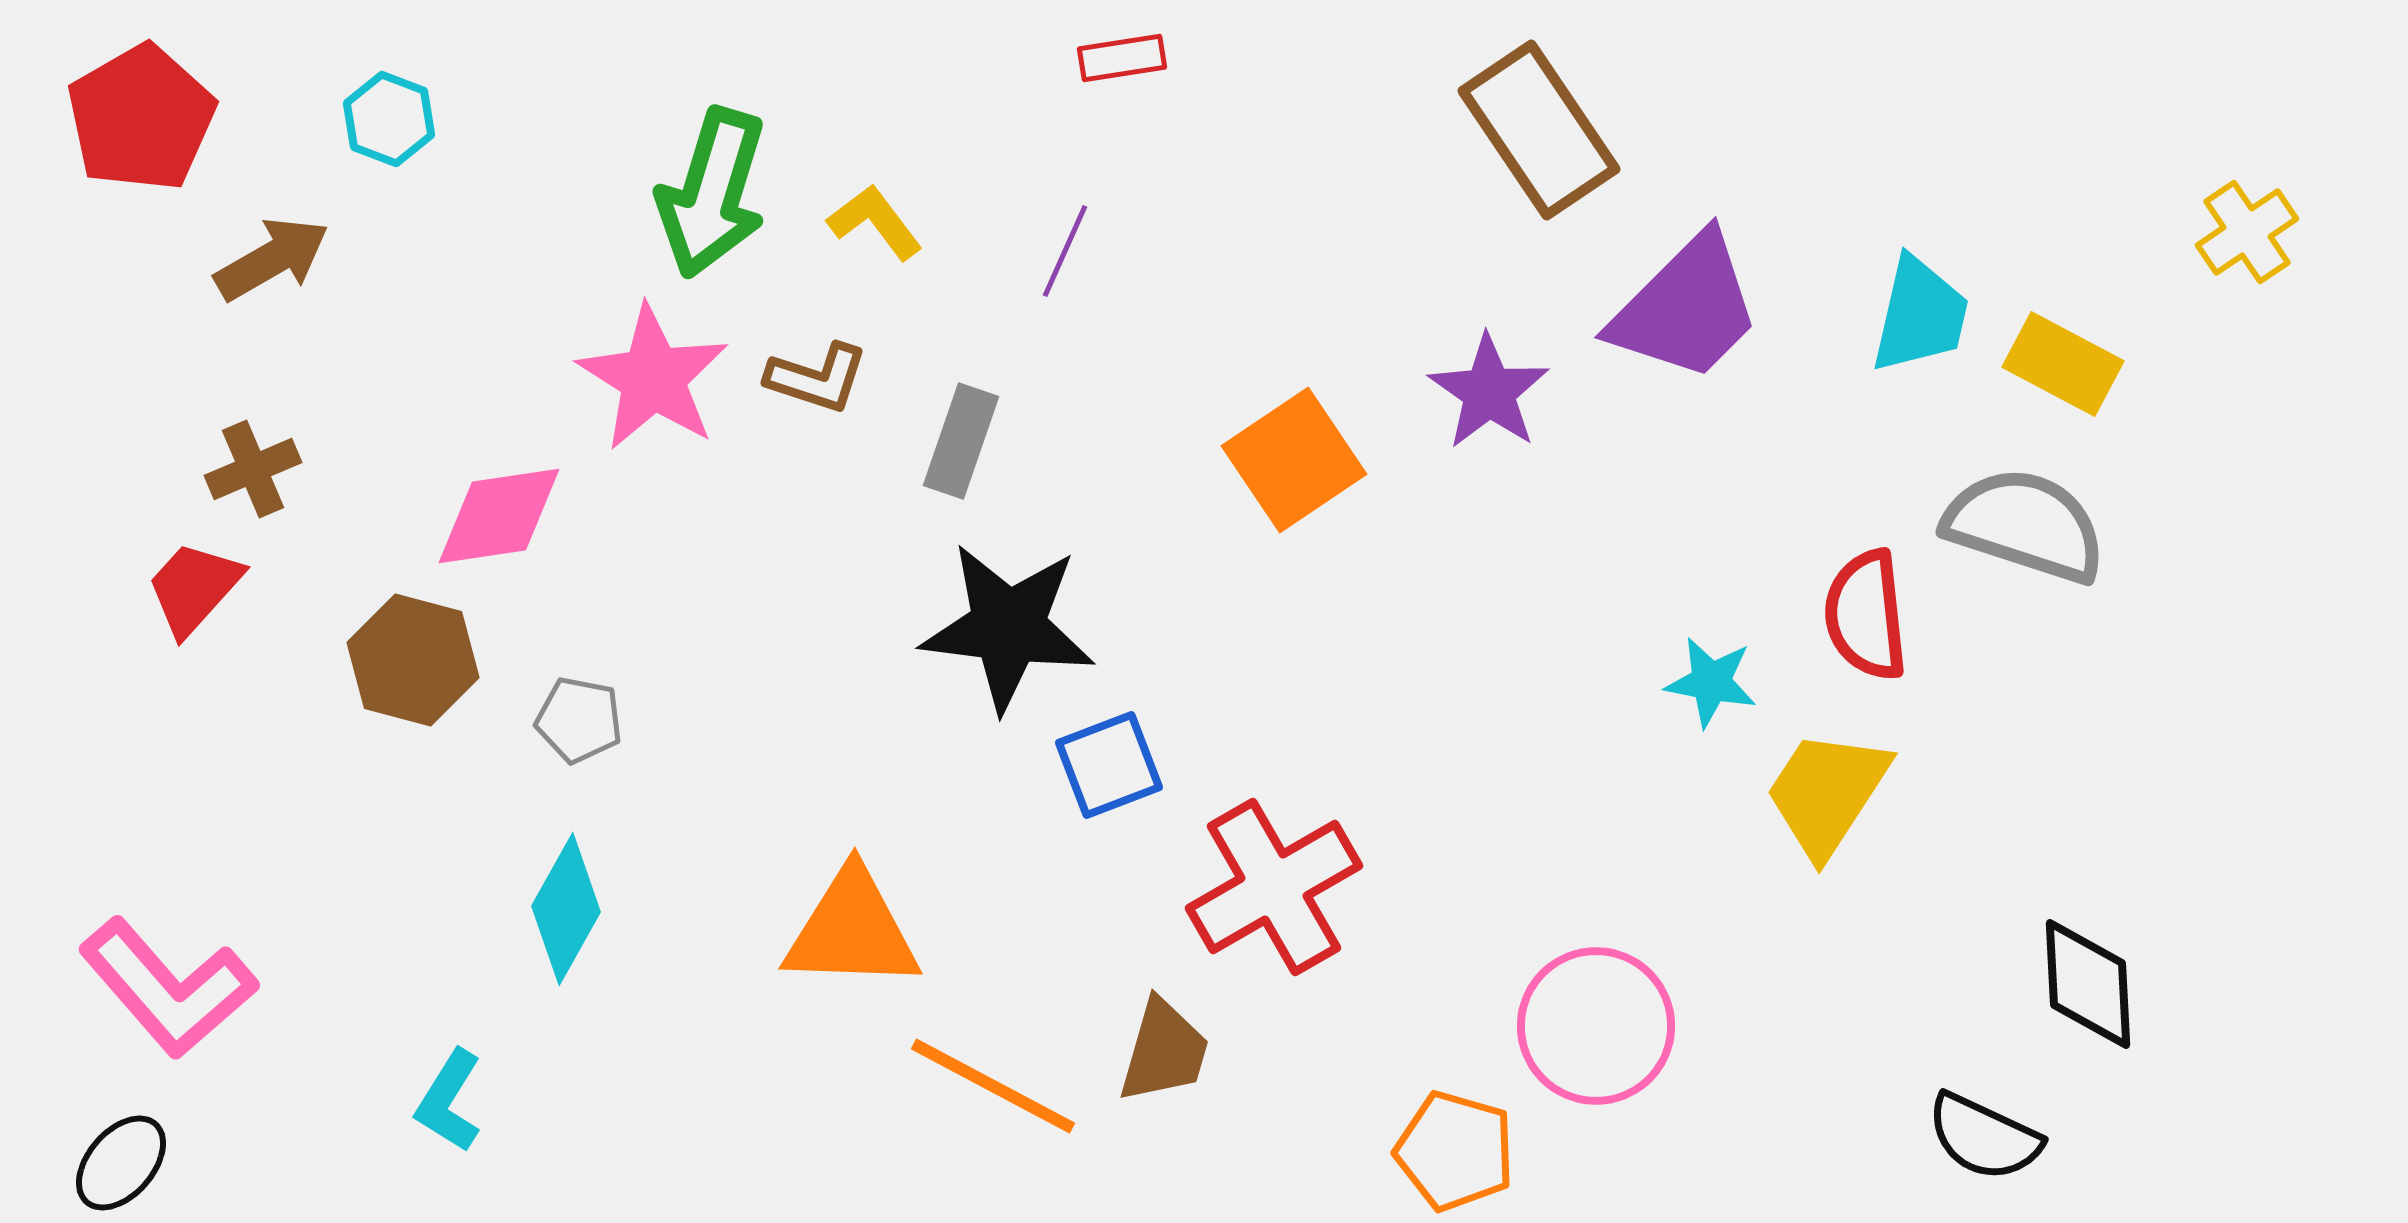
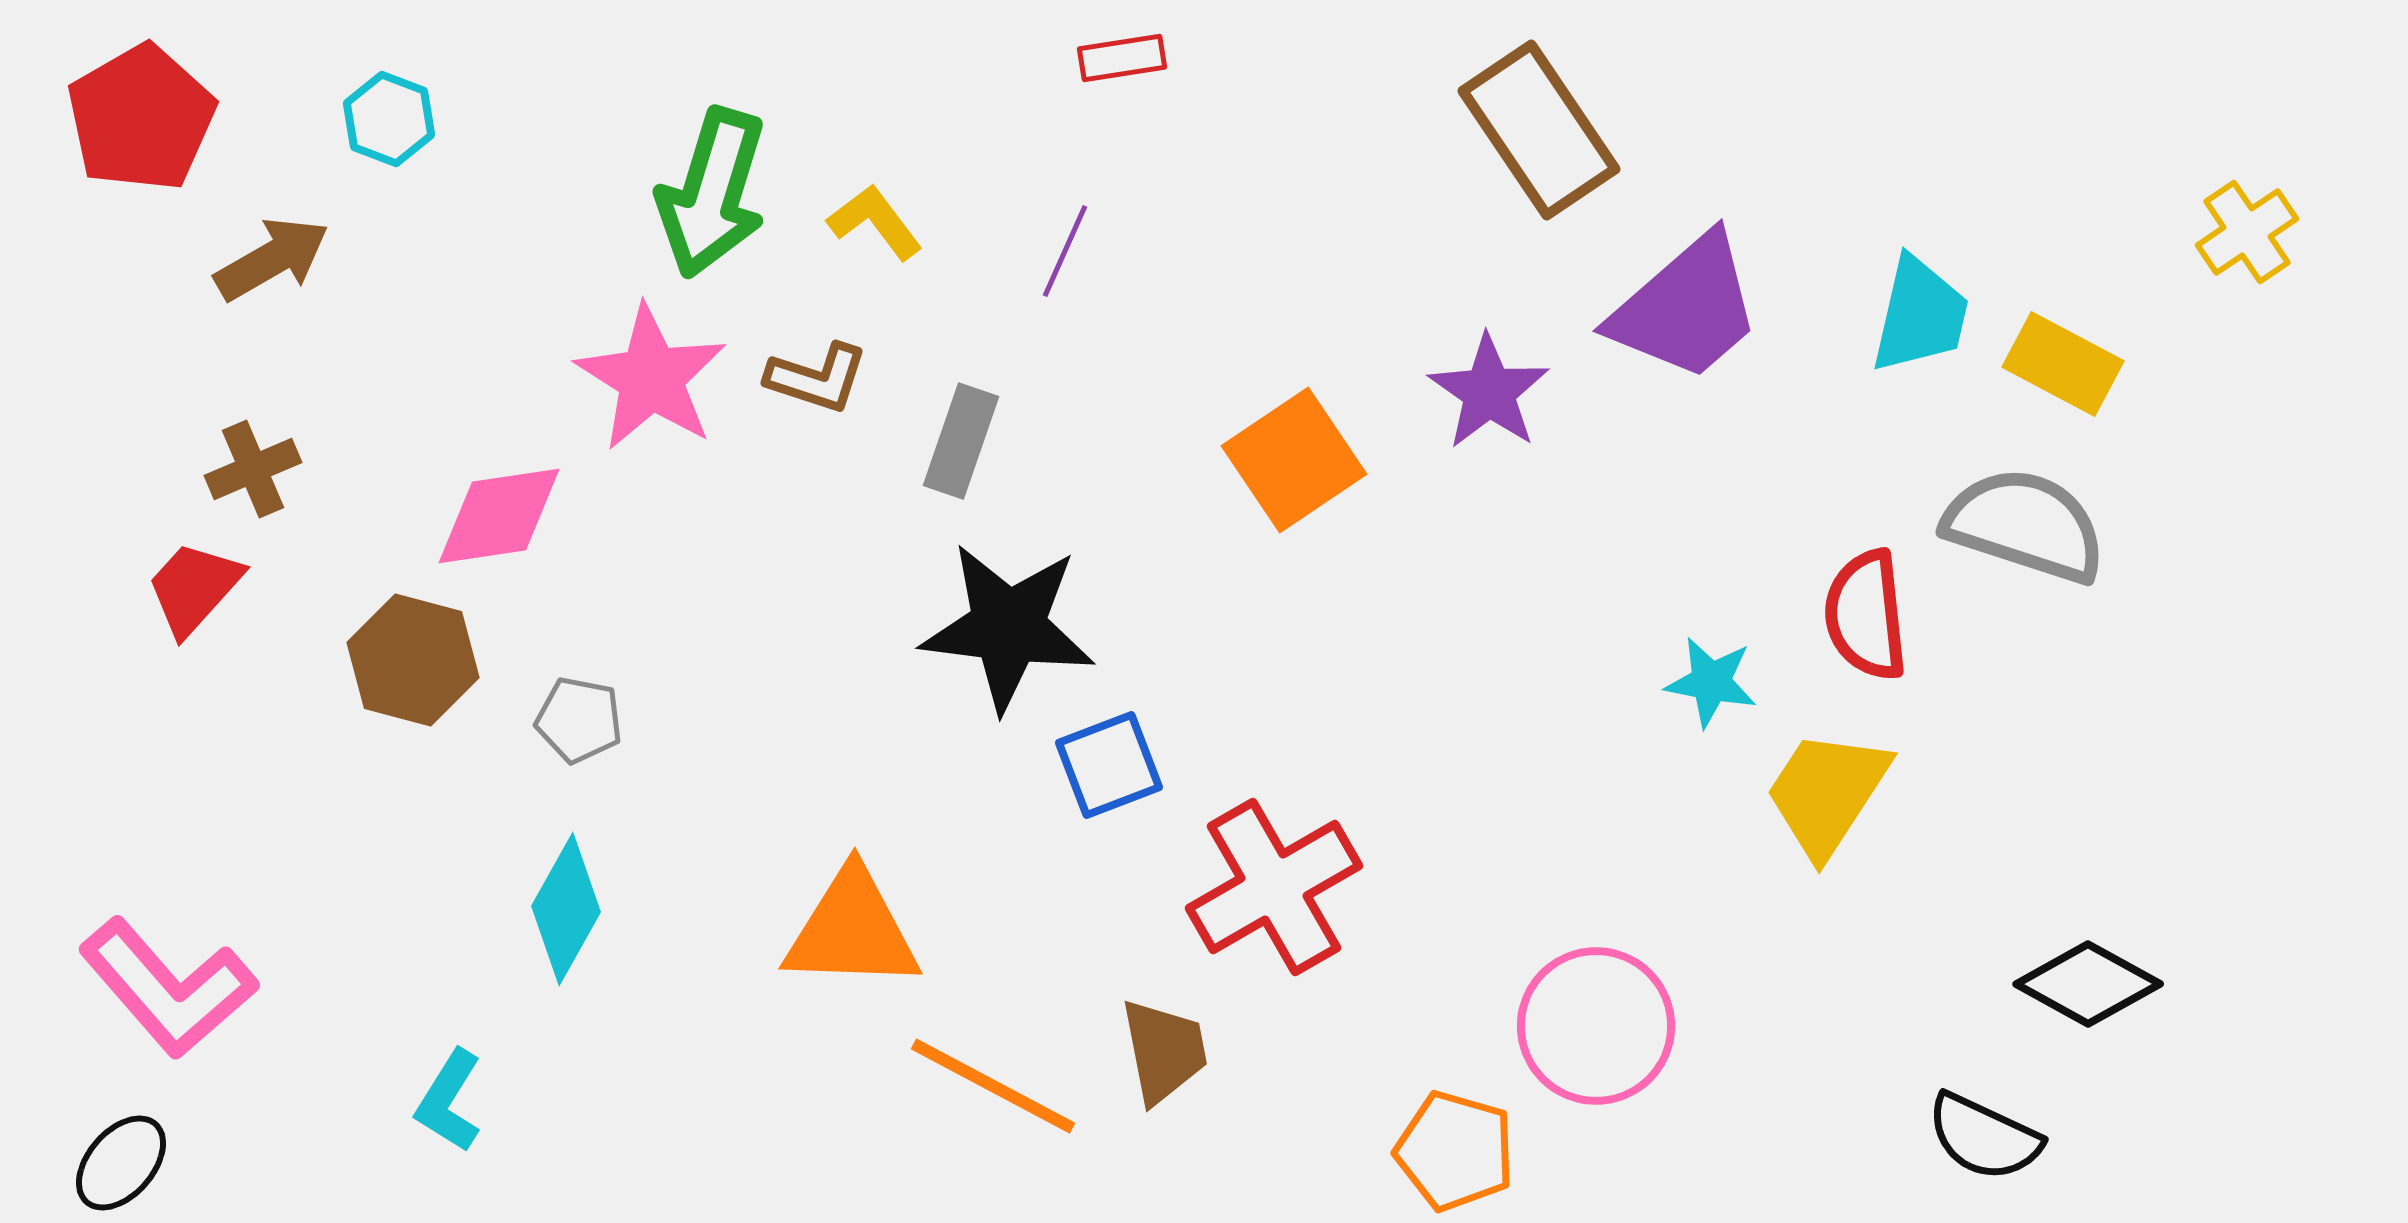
purple trapezoid: rotated 4 degrees clockwise
pink star: moved 2 px left
black diamond: rotated 58 degrees counterclockwise
brown trapezoid: rotated 27 degrees counterclockwise
